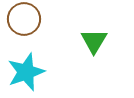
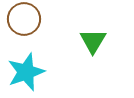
green triangle: moved 1 px left
